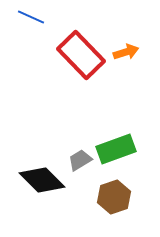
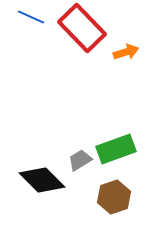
red rectangle: moved 1 px right, 27 px up
